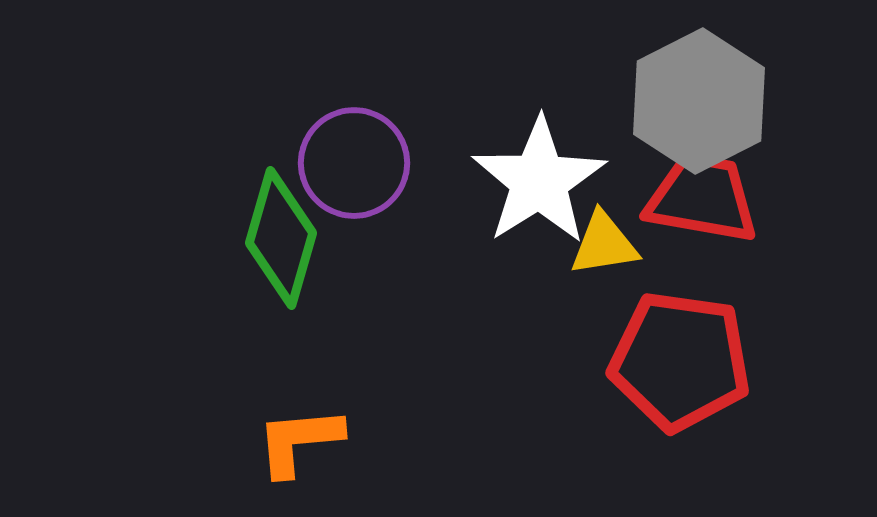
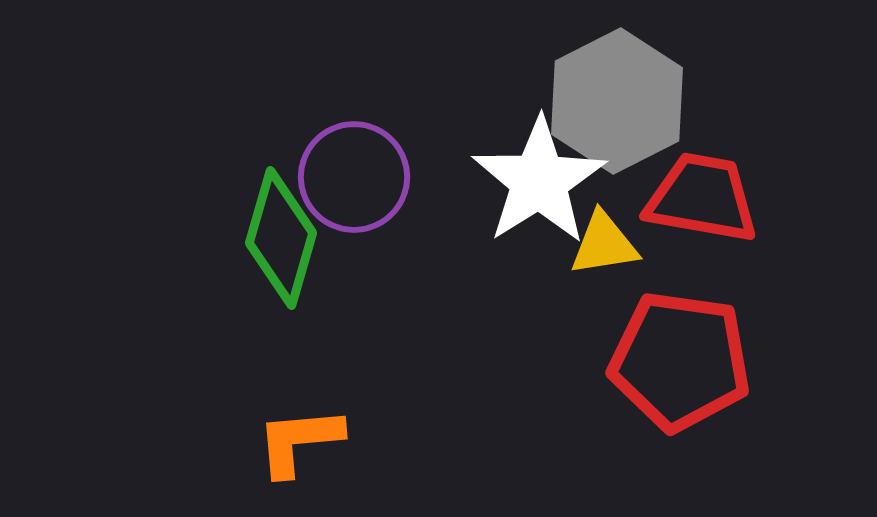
gray hexagon: moved 82 px left
purple circle: moved 14 px down
